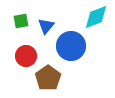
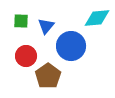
cyan diamond: moved 1 px right, 1 px down; rotated 16 degrees clockwise
green square: rotated 14 degrees clockwise
brown pentagon: moved 2 px up
